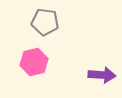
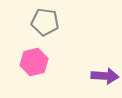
purple arrow: moved 3 px right, 1 px down
